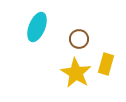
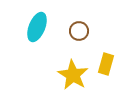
brown circle: moved 8 px up
yellow star: moved 3 px left, 2 px down
